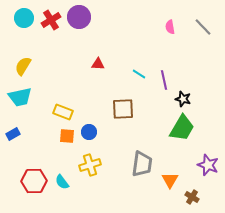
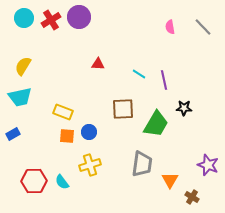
black star: moved 1 px right, 9 px down; rotated 14 degrees counterclockwise
green trapezoid: moved 26 px left, 4 px up
